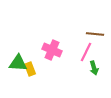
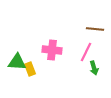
brown line: moved 5 px up
pink cross: rotated 18 degrees counterclockwise
green triangle: moved 1 px left, 1 px up
